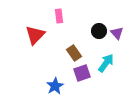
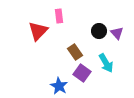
red triangle: moved 3 px right, 4 px up
brown rectangle: moved 1 px right, 1 px up
cyan arrow: rotated 114 degrees clockwise
purple square: rotated 36 degrees counterclockwise
blue star: moved 4 px right; rotated 12 degrees counterclockwise
